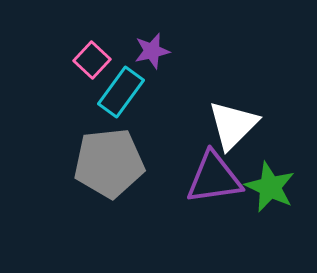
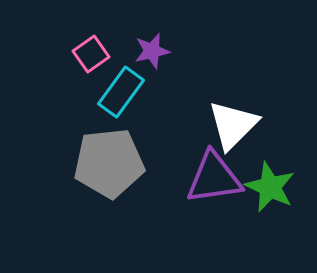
pink square: moved 1 px left, 6 px up; rotated 12 degrees clockwise
